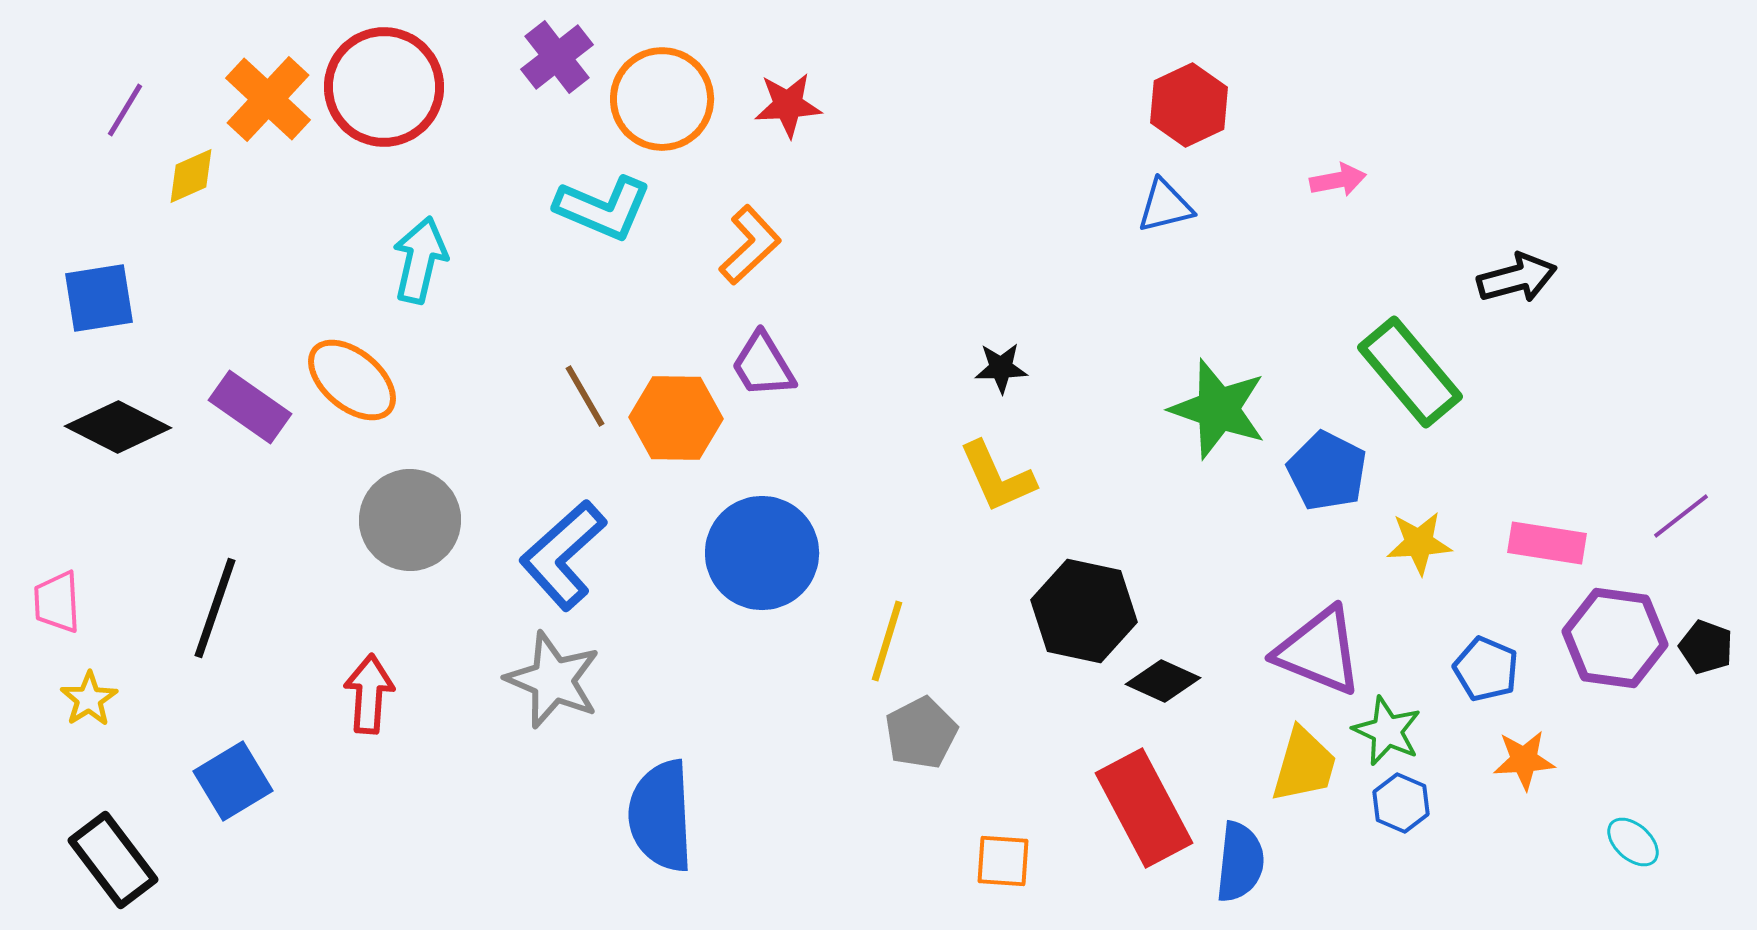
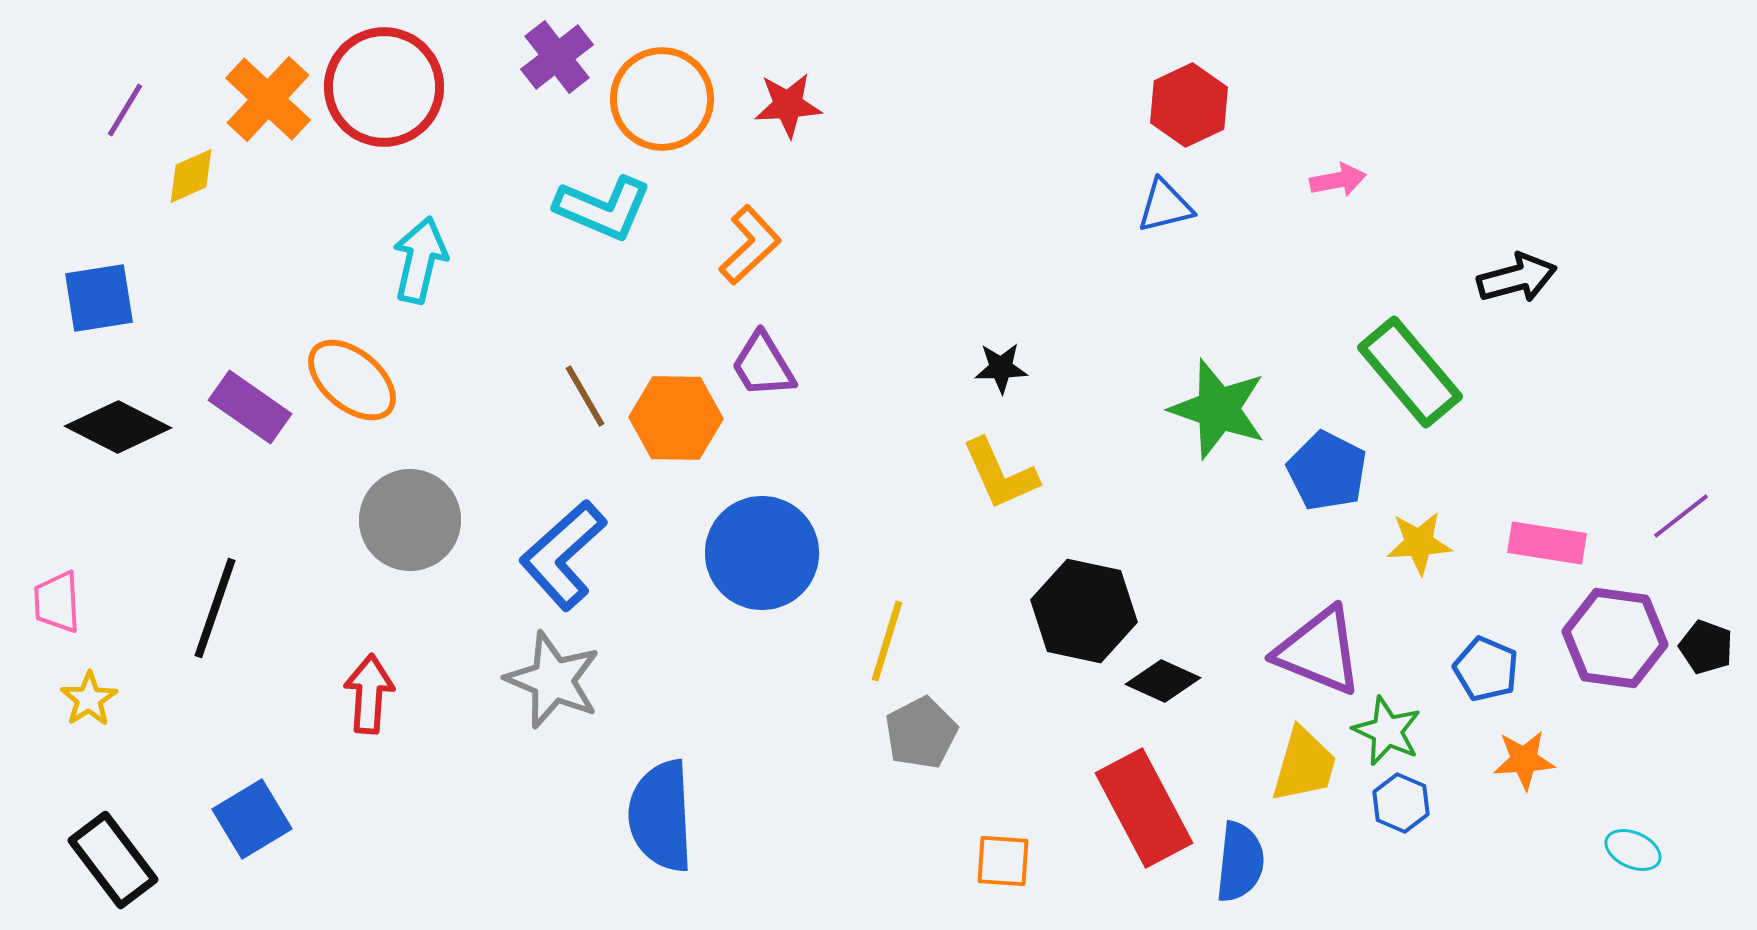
yellow L-shape at (997, 477): moved 3 px right, 3 px up
blue square at (233, 781): moved 19 px right, 38 px down
cyan ellipse at (1633, 842): moved 8 px down; rotated 18 degrees counterclockwise
